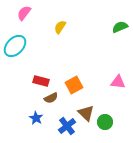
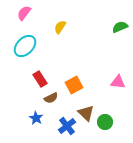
cyan ellipse: moved 10 px right
red rectangle: moved 1 px left, 2 px up; rotated 42 degrees clockwise
